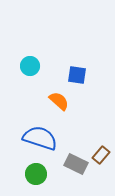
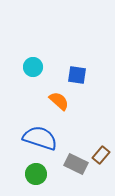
cyan circle: moved 3 px right, 1 px down
